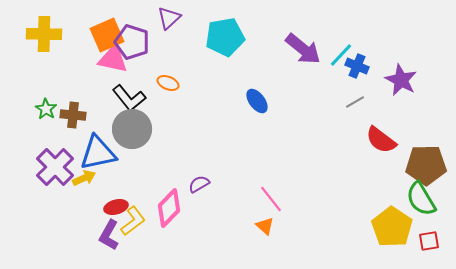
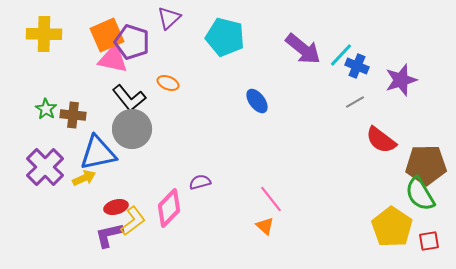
cyan pentagon: rotated 24 degrees clockwise
purple star: rotated 28 degrees clockwise
purple cross: moved 10 px left
purple semicircle: moved 1 px right, 2 px up; rotated 15 degrees clockwise
green semicircle: moved 1 px left, 5 px up
purple L-shape: rotated 48 degrees clockwise
